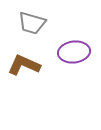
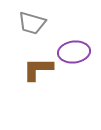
brown L-shape: moved 14 px right, 4 px down; rotated 24 degrees counterclockwise
